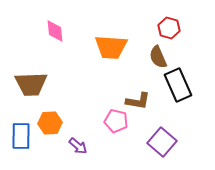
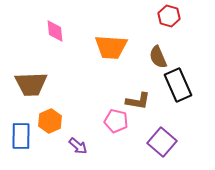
red hexagon: moved 12 px up
orange hexagon: moved 2 px up; rotated 20 degrees counterclockwise
